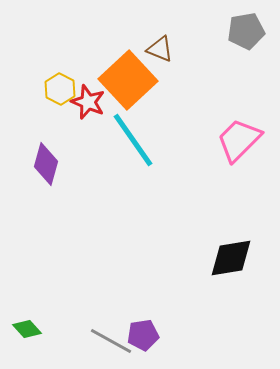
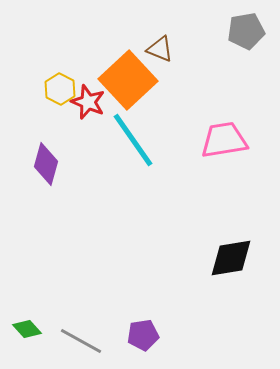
pink trapezoid: moved 15 px left; rotated 36 degrees clockwise
gray line: moved 30 px left
